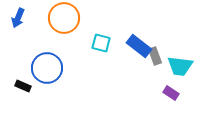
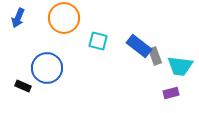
cyan square: moved 3 px left, 2 px up
purple rectangle: rotated 49 degrees counterclockwise
